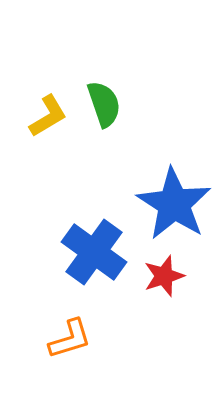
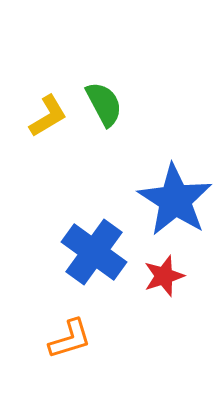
green semicircle: rotated 9 degrees counterclockwise
blue star: moved 1 px right, 4 px up
